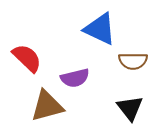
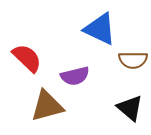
brown semicircle: moved 1 px up
purple semicircle: moved 2 px up
black triangle: rotated 12 degrees counterclockwise
